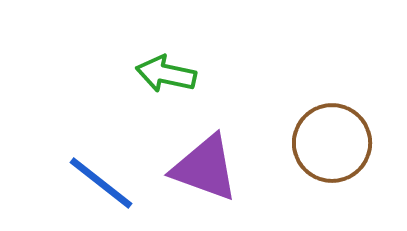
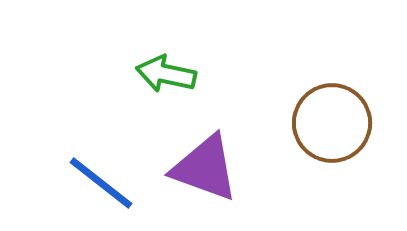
brown circle: moved 20 px up
